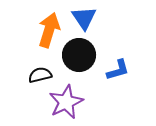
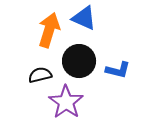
blue triangle: rotated 32 degrees counterclockwise
black circle: moved 6 px down
blue L-shape: rotated 30 degrees clockwise
purple star: rotated 12 degrees counterclockwise
